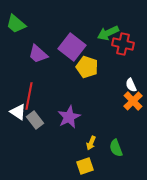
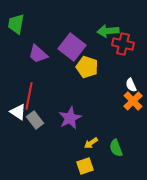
green trapezoid: rotated 60 degrees clockwise
green arrow: moved 2 px up; rotated 20 degrees clockwise
purple star: moved 1 px right, 1 px down
yellow arrow: rotated 32 degrees clockwise
